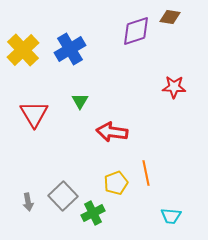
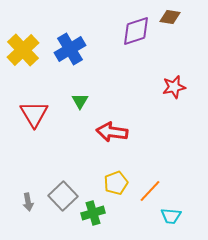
red star: rotated 15 degrees counterclockwise
orange line: moved 4 px right, 18 px down; rotated 55 degrees clockwise
green cross: rotated 10 degrees clockwise
